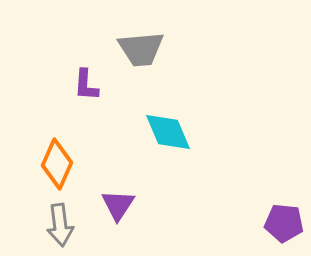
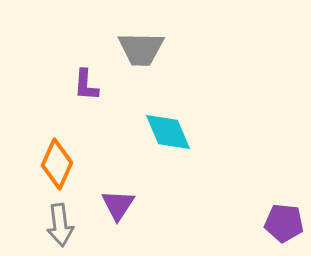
gray trapezoid: rotated 6 degrees clockwise
